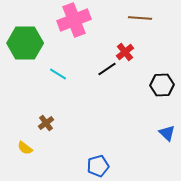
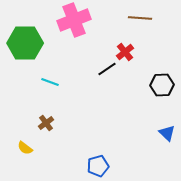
cyan line: moved 8 px left, 8 px down; rotated 12 degrees counterclockwise
